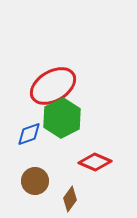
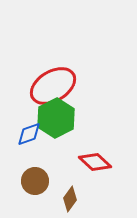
green hexagon: moved 6 px left
red diamond: rotated 20 degrees clockwise
